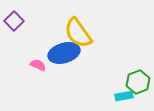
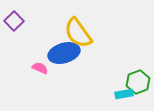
pink semicircle: moved 2 px right, 3 px down
cyan rectangle: moved 2 px up
